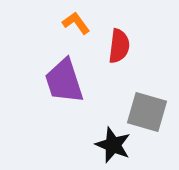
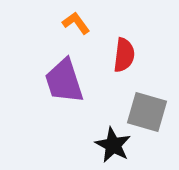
red semicircle: moved 5 px right, 9 px down
black star: rotated 6 degrees clockwise
